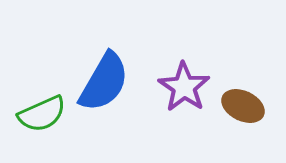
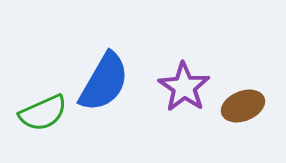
brown ellipse: rotated 48 degrees counterclockwise
green semicircle: moved 1 px right, 1 px up
